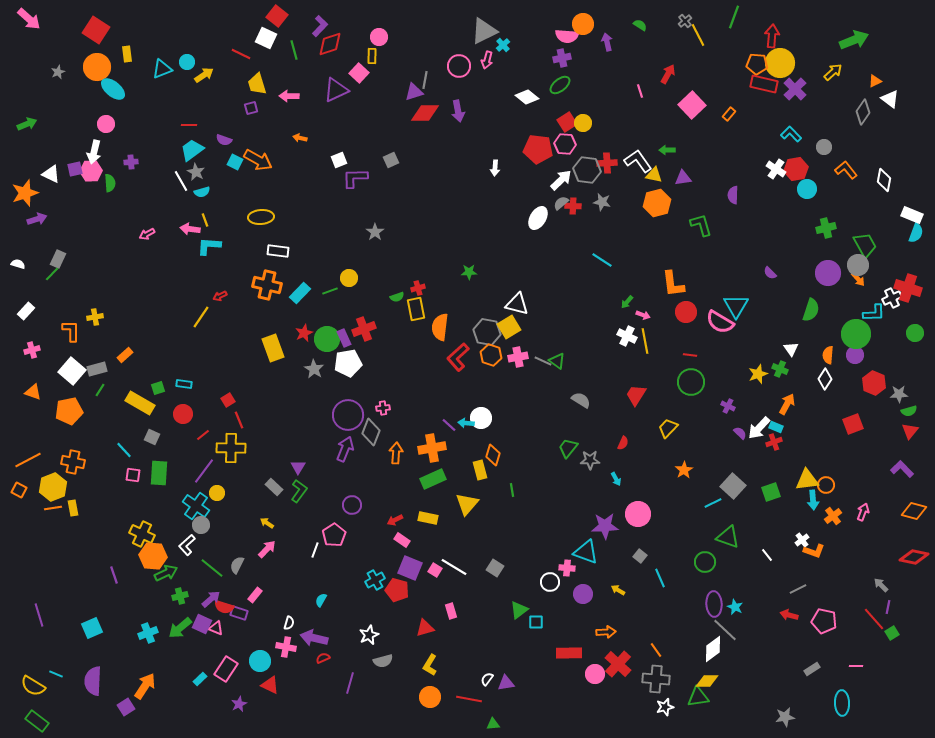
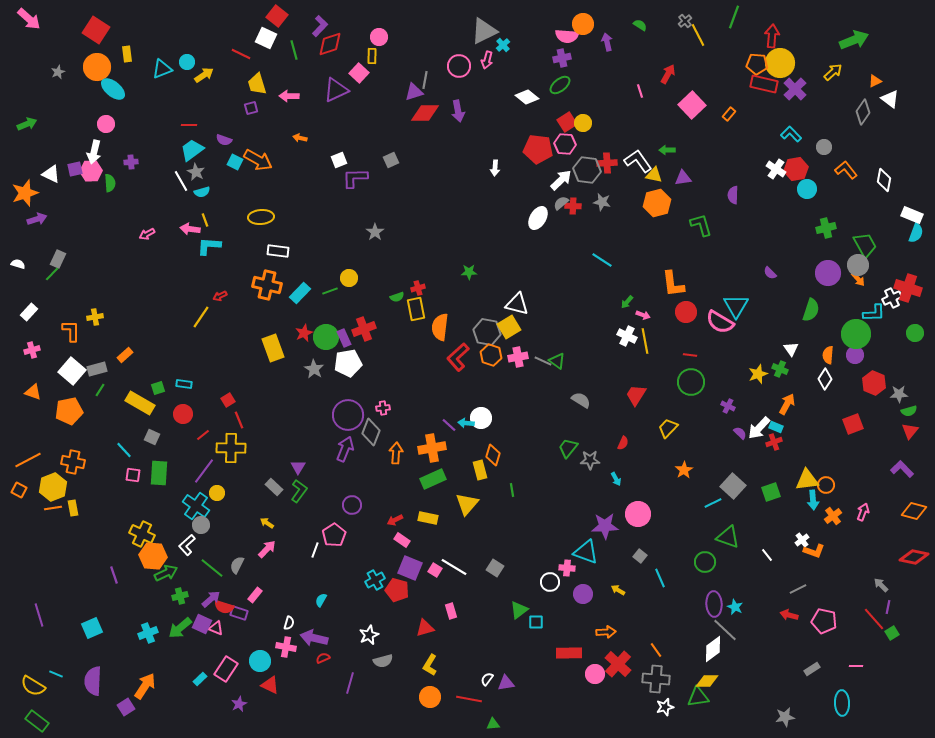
white rectangle at (26, 311): moved 3 px right, 1 px down
green circle at (327, 339): moved 1 px left, 2 px up
